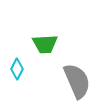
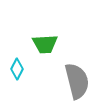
gray semicircle: rotated 9 degrees clockwise
